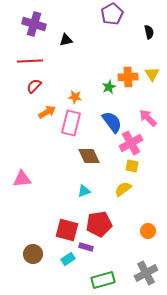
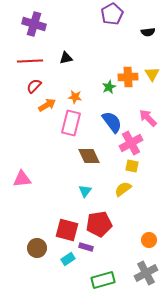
black semicircle: moved 1 px left; rotated 96 degrees clockwise
black triangle: moved 18 px down
orange arrow: moved 7 px up
cyan triangle: moved 1 px right; rotated 32 degrees counterclockwise
orange circle: moved 1 px right, 9 px down
brown circle: moved 4 px right, 6 px up
